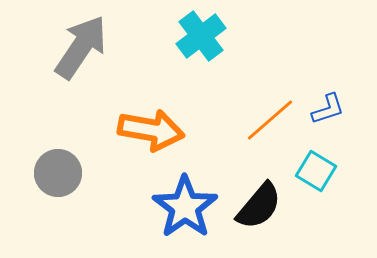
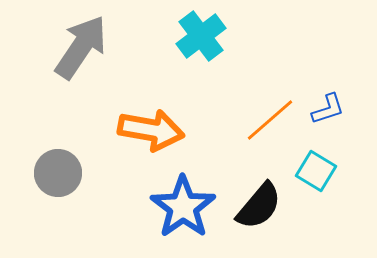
blue star: moved 2 px left
